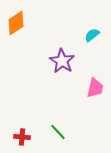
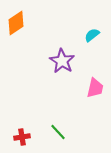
red cross: rotated 14 degrees counterclockwise
